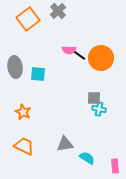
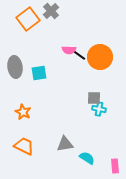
gray cross: moved 7 px left
orange circle: moved 1 px left, 1 px up
cyan square: moved 1 px right, 1 px up; rotated 14 degrees counterclockwise
